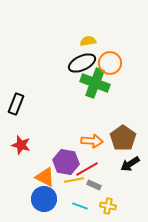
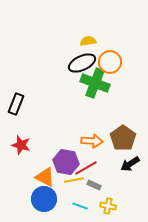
orange circle: moved 1 px up
red line: moved 1 px left, 1 px up
